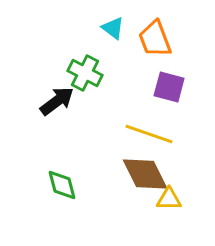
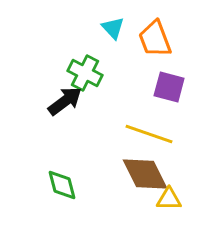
cyan triangle: rotated 10 degrees clockwise
black arrow: moved 8 px right
